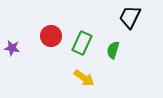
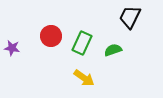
green semicircle: rotated 54 degrees clockwise
